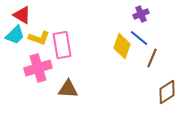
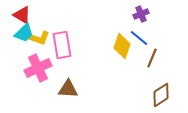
cyan trapezoid: moved 9 px right, 2 px up
pink cross: rotated 8 degrees counterclockwise
brown diamond: moved 6 px left, 3 px down
